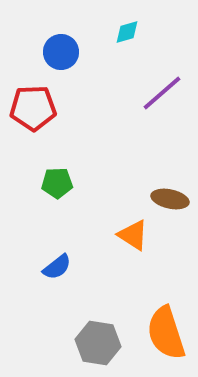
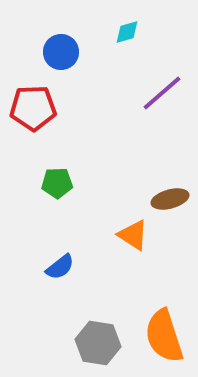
brown ellipse: rotated 27 degrees counterclockwise
blue semicircle: moved 3 px right
orange semicircle: moved 2 px left, 3 px down
